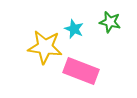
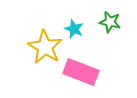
yellow star: rotated 24 degrees clockwise
pink rectangle: moved 1 px down
